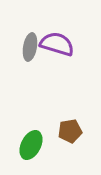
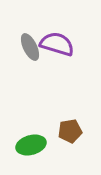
gray ellipse: rotated 36 degrees counterclockwise
green ellipse: rotated 48 degrees clockwise
